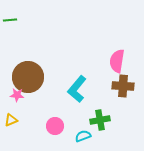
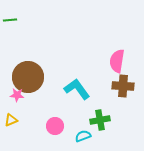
cyan L-shape: rotated 104 degrees clockwise
